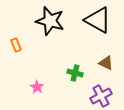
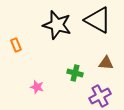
black star: moved 7 px right, 4 px down
brown triangle: rotated 21 degrees counterclockwise
pink star: rotated 16 degrees counterclockwise
purple cross: moved 1 px left
